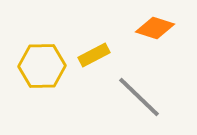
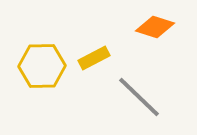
orange diamond: moved 1 px up
yellow rectangle: moved 3 px down
